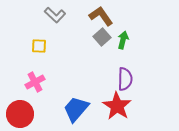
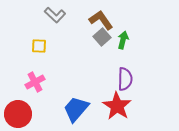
brown L-shape: moved 4 px down
red circle: moved 2 px left
